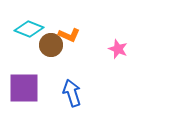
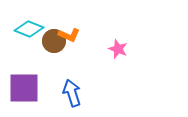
brown circle: moved 3 px right, 4 px up
